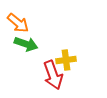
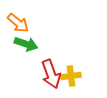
yellow cross: moved 5 px right, 16 px down
red arrow: moved 2 px left, 1 px up
